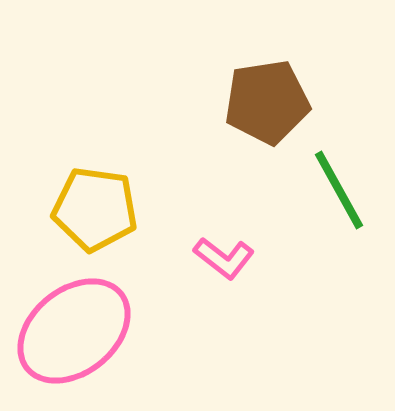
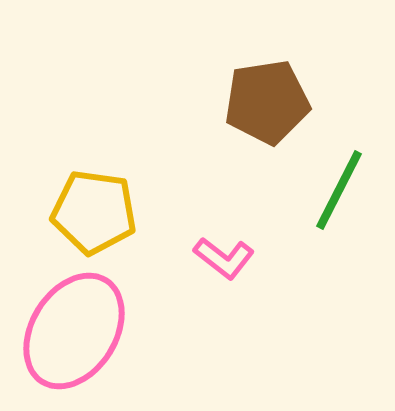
green line: rotated 56 degrees clockwise
yellow pentagon: moved 1 px left, 3 px down
pink ellipse: rotated 19 degrees counterclockwise
